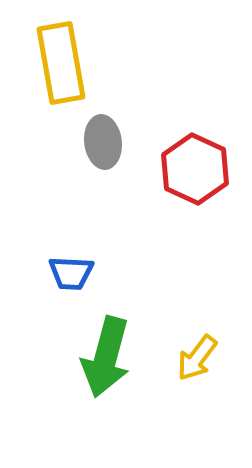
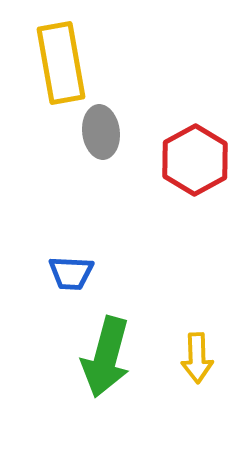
gray ellipse: moved 2 px left, 10 px up
red hexagon: moved 9 px up; rotated 6 degrees clockwise
yellow arrow: rotated 39 degrees counterclockwise
